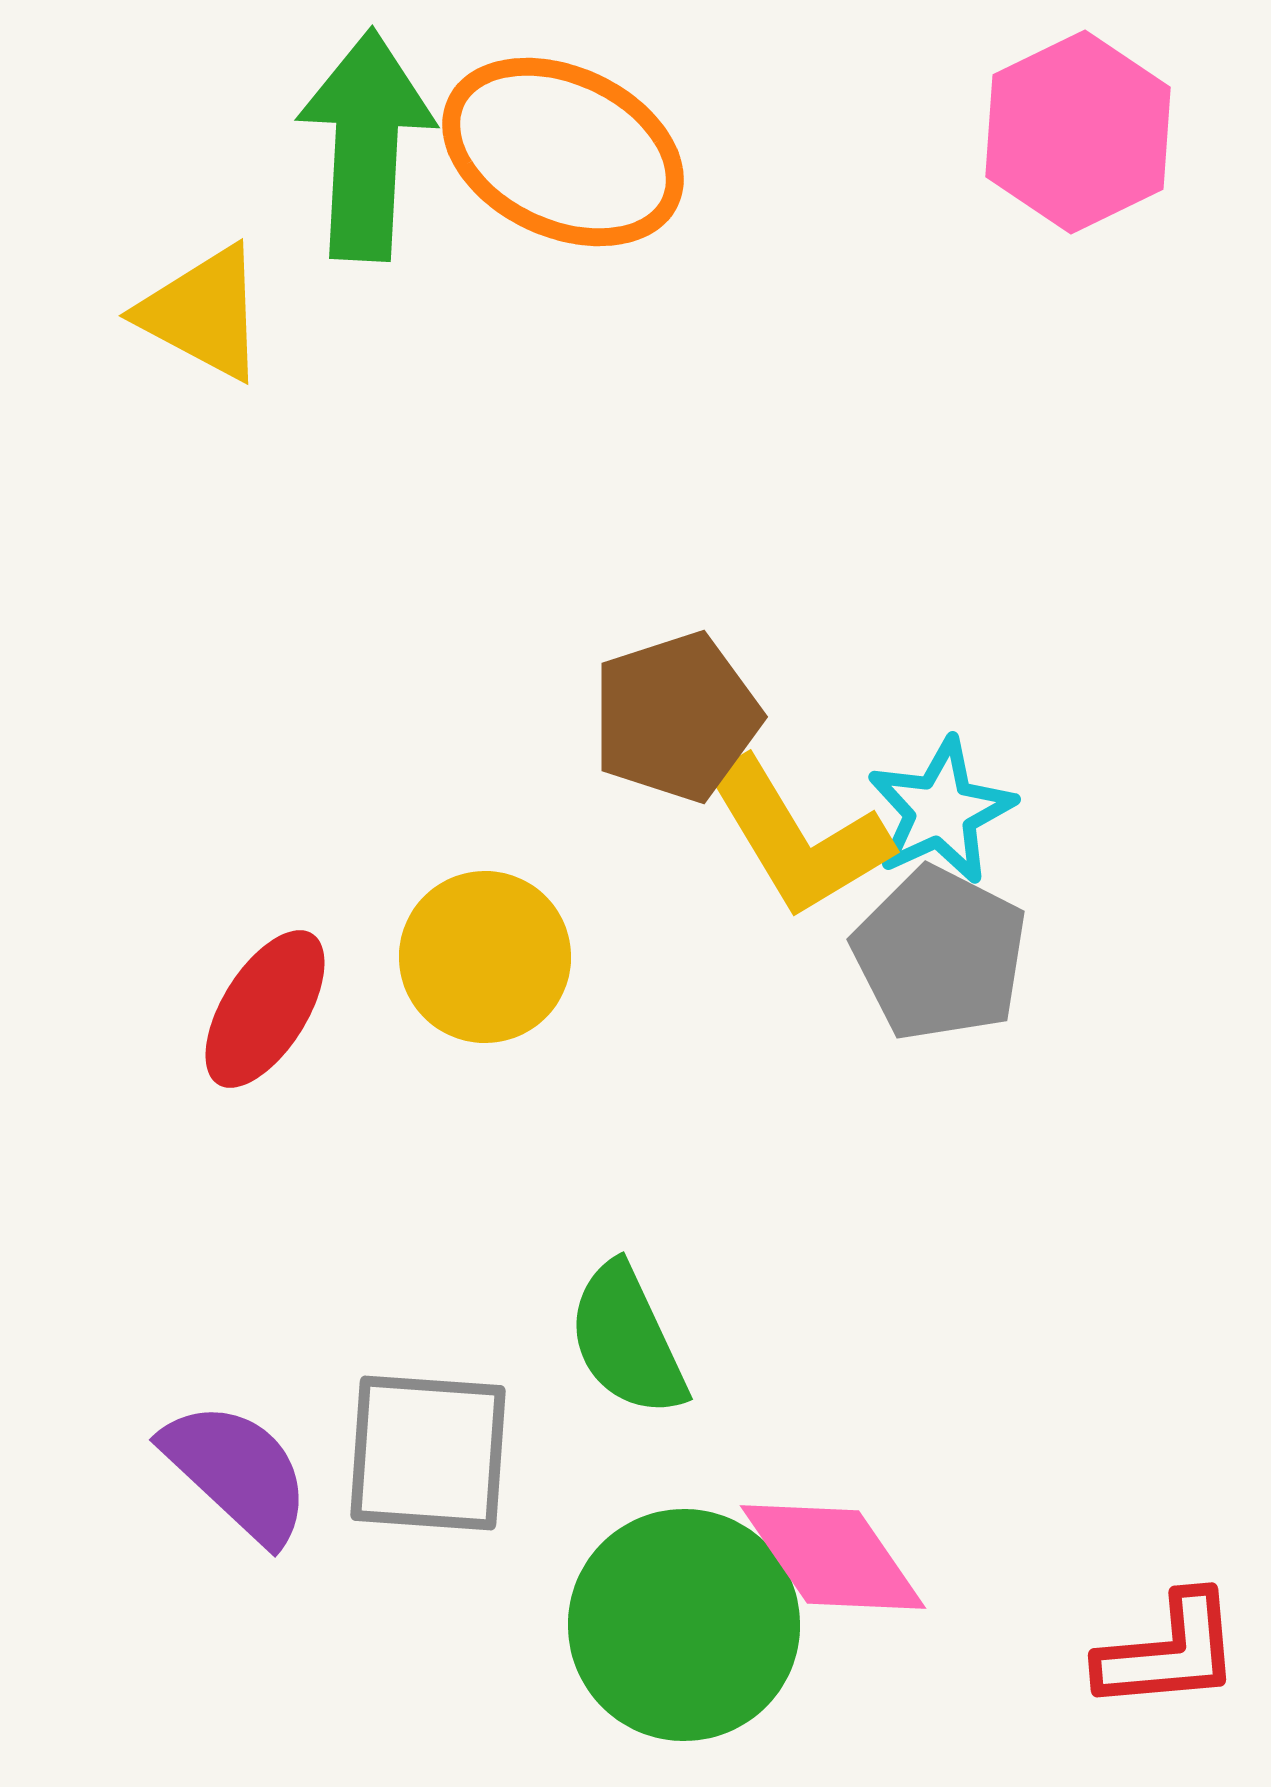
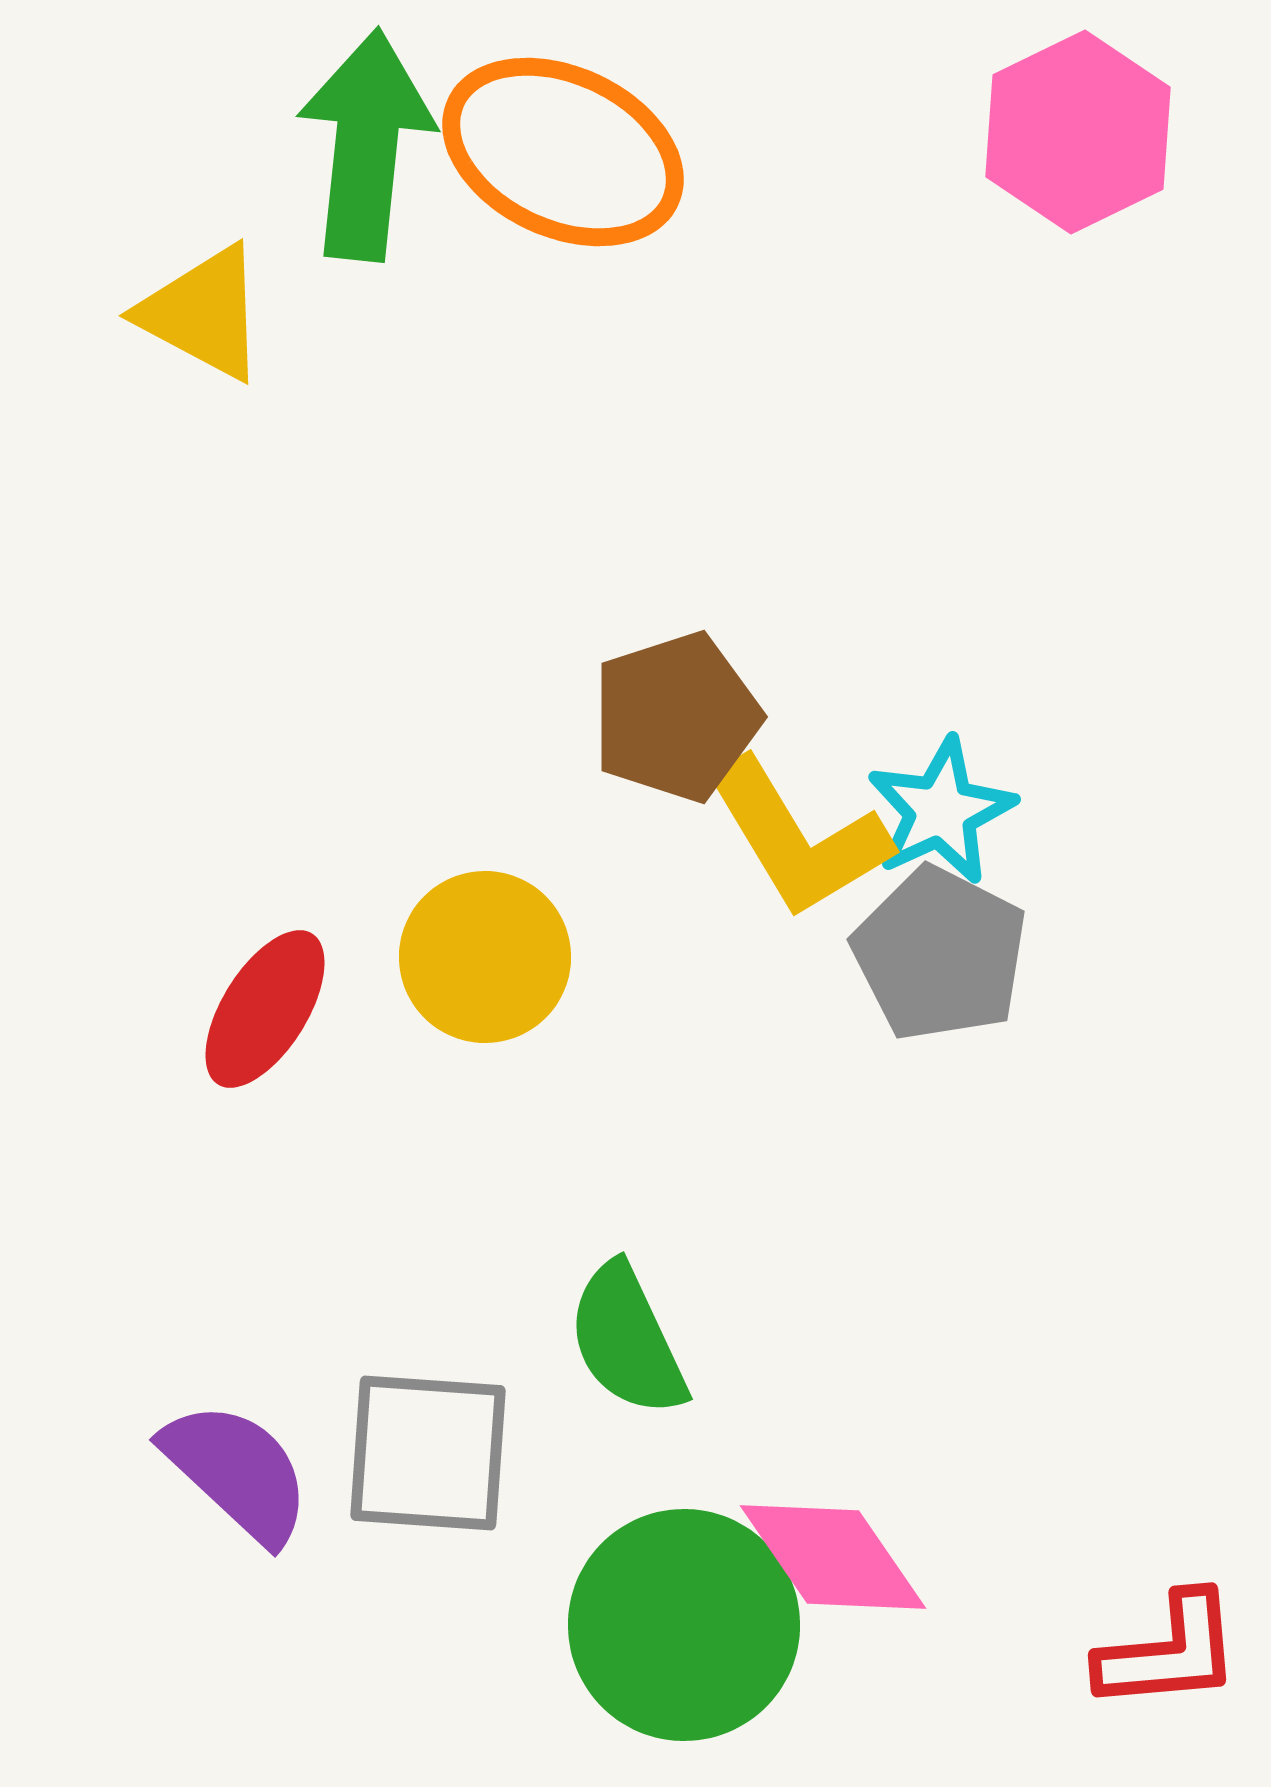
green arrow: rotated 3 degrees clockwise
